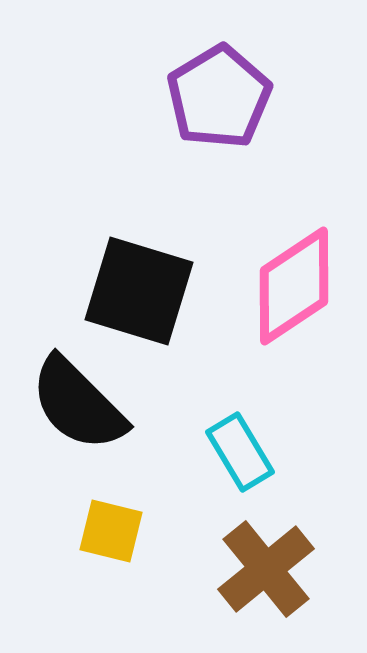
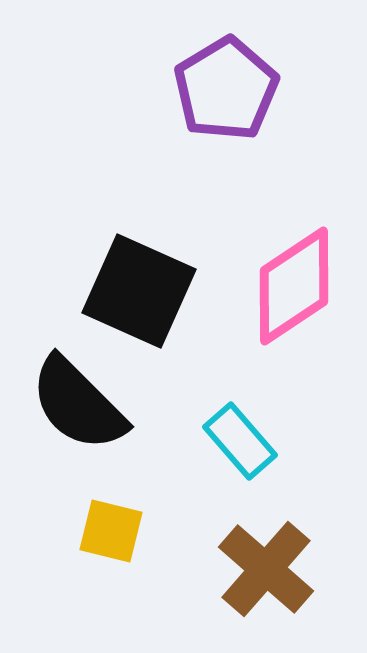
purple pentagon: moved 7 px right, 8 px up
black square: rotated 7 degrees clockwise
cyan rectangle: moved 11 px up; rotated 10 degrees counterclockwise
brown cross: rotated 10 degrees counterclockwise
